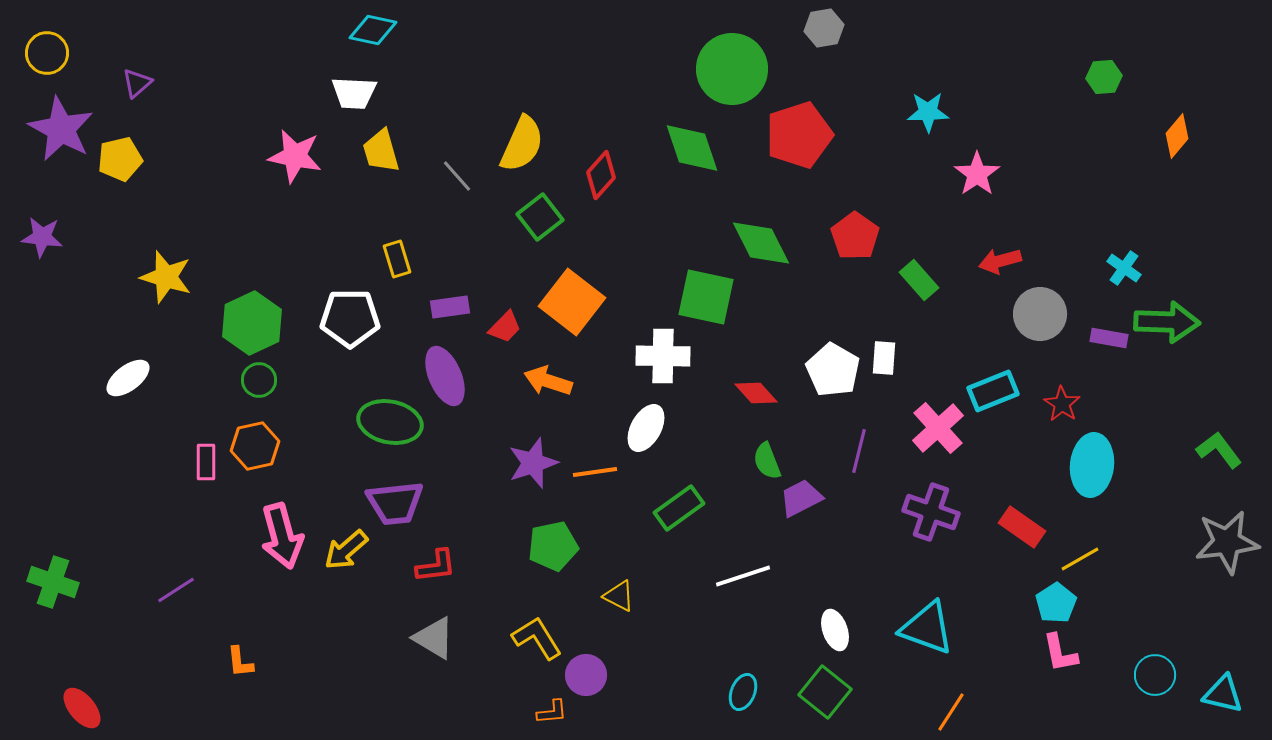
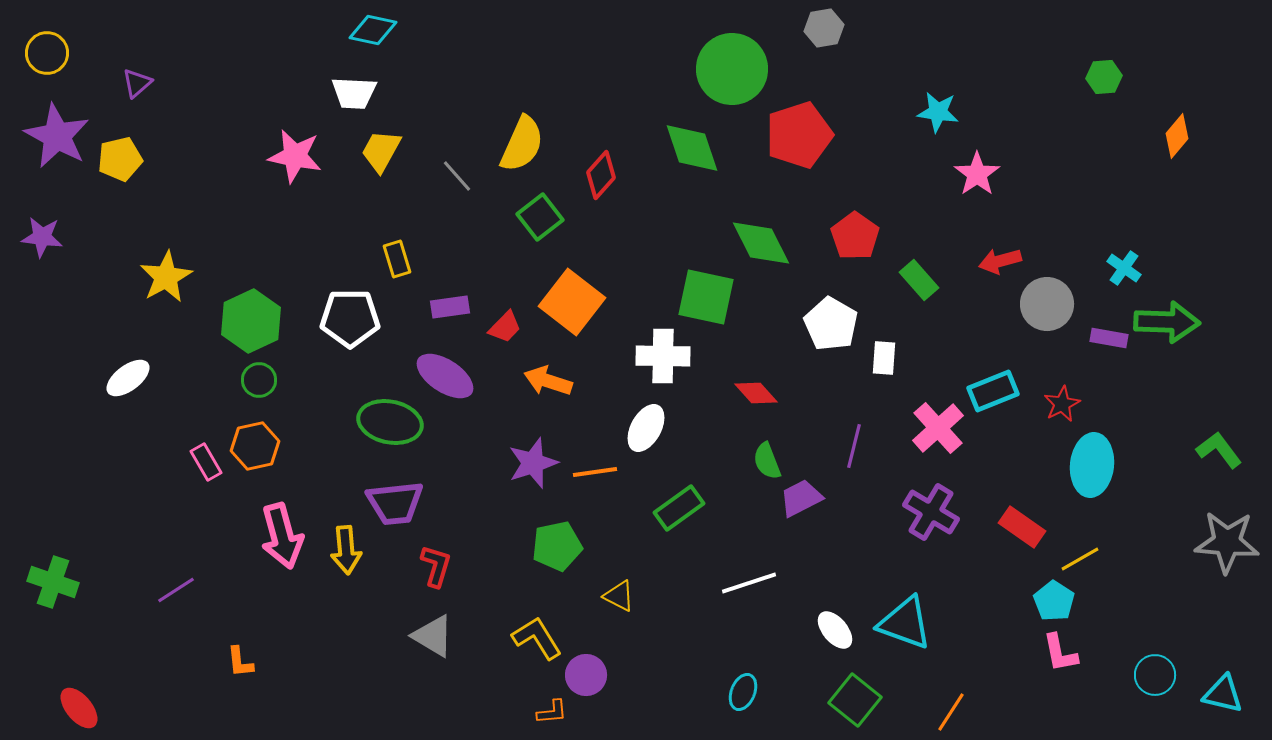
cyan star at (928, 112): moved 10 px right; rotated 9 degrees clockwise
purple star at (61, 129): moved 4 px left, 7 px down
yellow trapezoid at (381, 151): rotated 45 degrees clockwise
yellow star at (166, 277): rotated 26 degrees clockwise
gray circle at (1040, 314): moved 7 px right, 10 px up
green hexagon at (252, 323): moved 1 px left, 2 px up
white pentagon at (833, 370): moved 2 px left, 46 px up
purple ellipse at (445, 376): rotated 34 degrees counterclockwise
red star at (1062, 404): rotated 12 degrees clockwise
purple line at (859, 451): moved 5 px left, 5 px up
pink rectangle at (206, 462): rotated 30 degrees counterclockwise
purple cross at (931, 512): rotated 12 degrees clockwise
gray star at (1227, 542): rotated 12 degrees clockwise
green pentagon at (553, 546): moved 4 px right
yellow arrow at (346, 550): rotated 54 degrees counterclockwise
red L-shape at (436, 566): rotated 66 degrees counterclockwise
white line at (743, 576): moved 6 px right, 7 px down
cyan pentagon at (1056, 603): moved 2 px left, 2 px up; rotated 6 degrees counterclockwise
cyan triangle at (927, 628): moved 22 px left, 5 px up
white ellipse at (835, 630): rotated 21 degrees counterclockwise
gray triangle at (434, 638): moved 1 px left, 2 px up
green square at (825, 692): moved 30 px right, 8 px down
red ellipse at (82, 708): moved 3 px left
